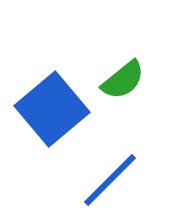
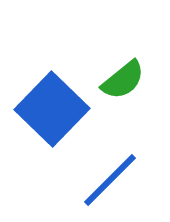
blue square: rotated 6 degrees counterclockwise
